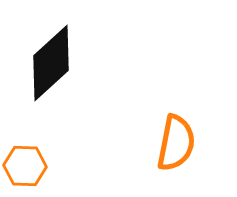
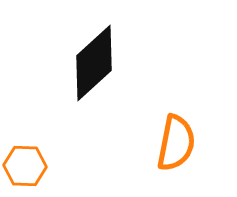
black diamond: moved 43 px right
